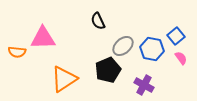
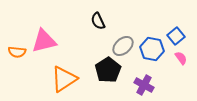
pink triangle: moved 1 px right, 3 px down; rotated 12 degrees counterclockwise
black pentagon: rotated 10 degrees counterclockwise
